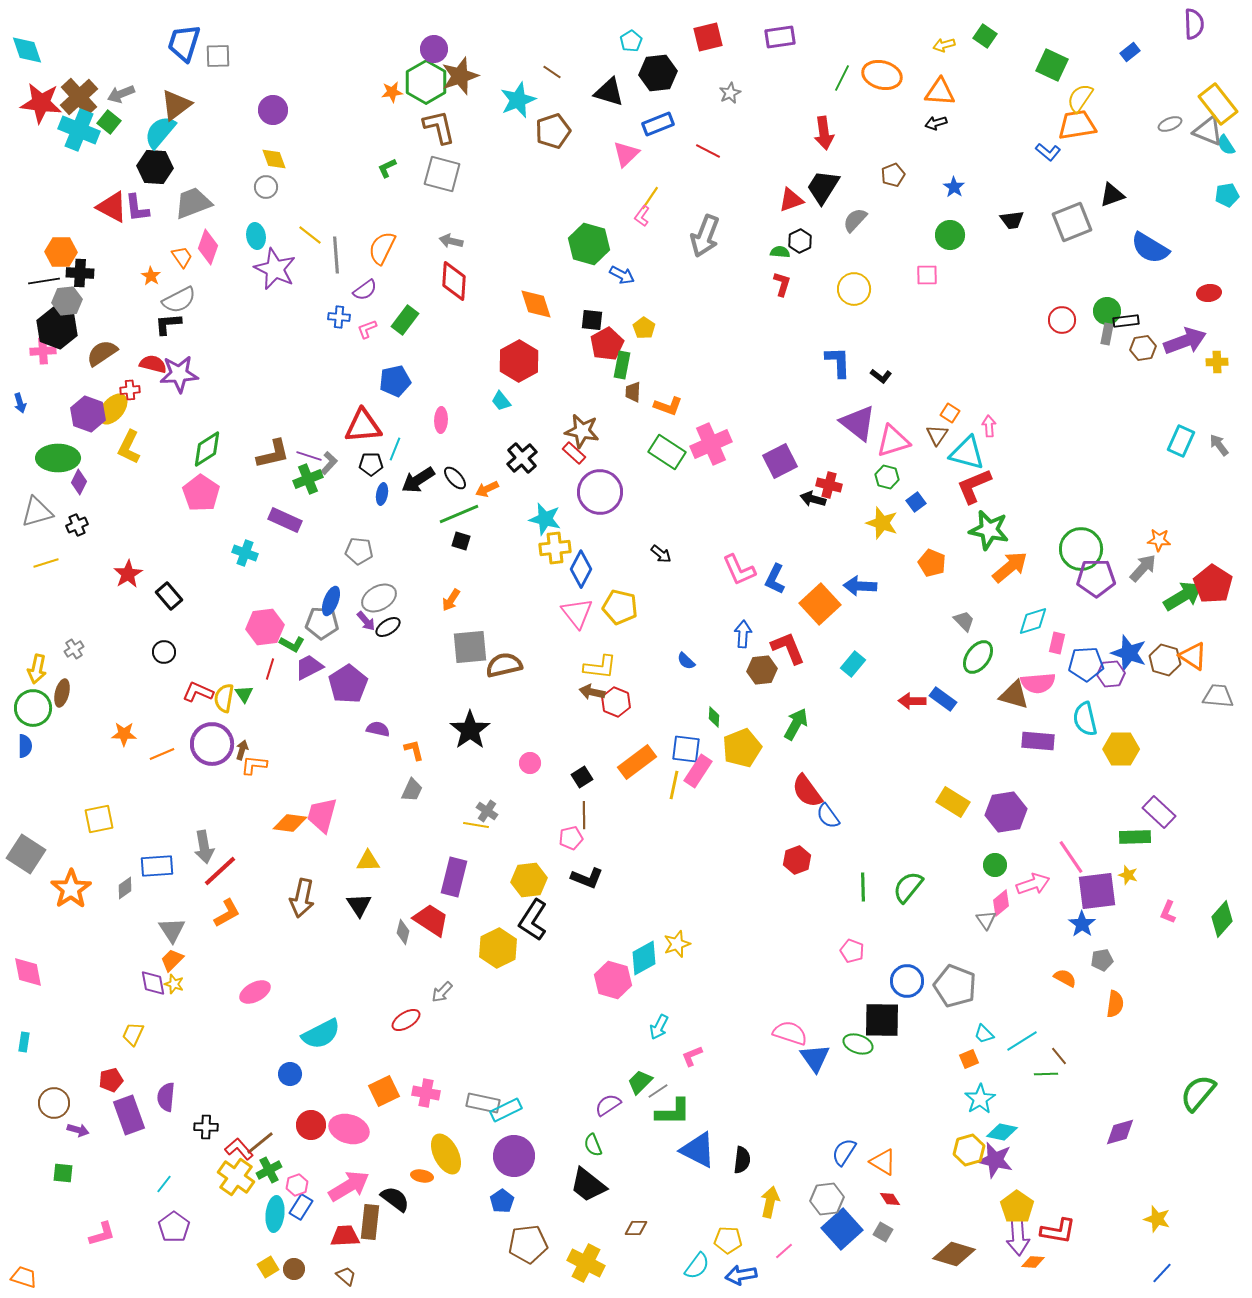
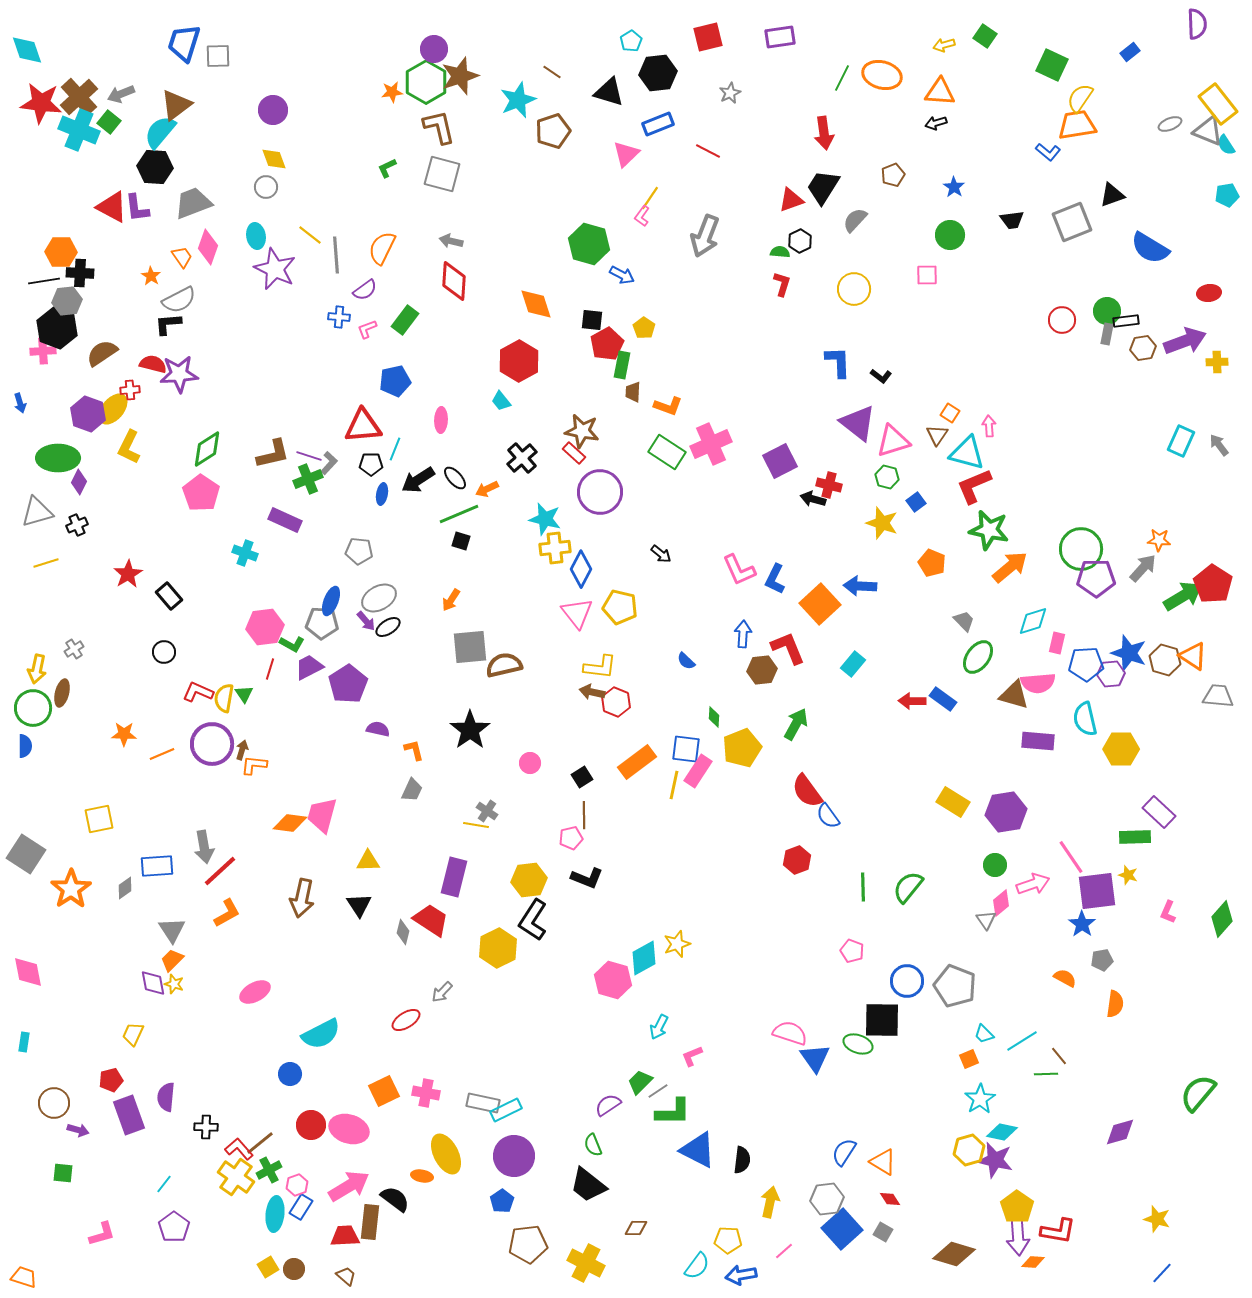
purple semicircle at (1194, 24): moved 3 px right
